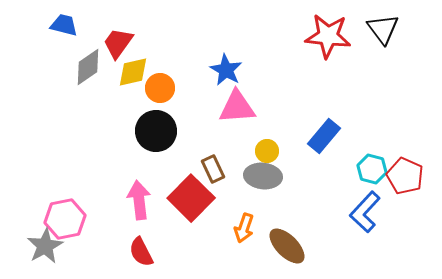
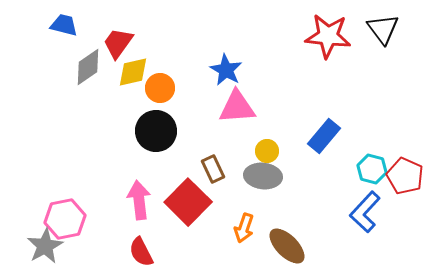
red square: moved 3 px left, 4 px down
